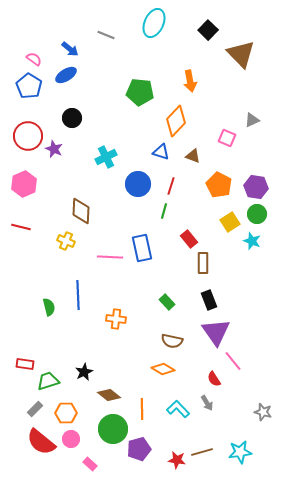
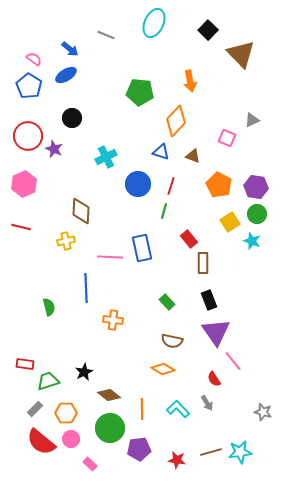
yellow cross at (66, 241): rotated 36 degrees counterclockwise
blue line at (78, 295): moved 8 px right, 7 px up
orange cross at (116, 319): moved 3 px left, 1 px down
green circle at (113, 429): moved 3 px left, 1 px up
purple pentagon at (139, 449): rotated 10 degrees clockwise
brown line at (202, 452): moved 9 px right
